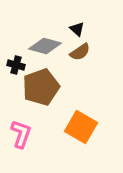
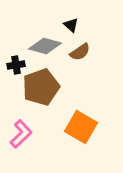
black triangle: moved 6 px left, 4 px up
black cross: rotated 24 degrees counterclockwise
pink L-shape: rotated 28 degrees clockwise
